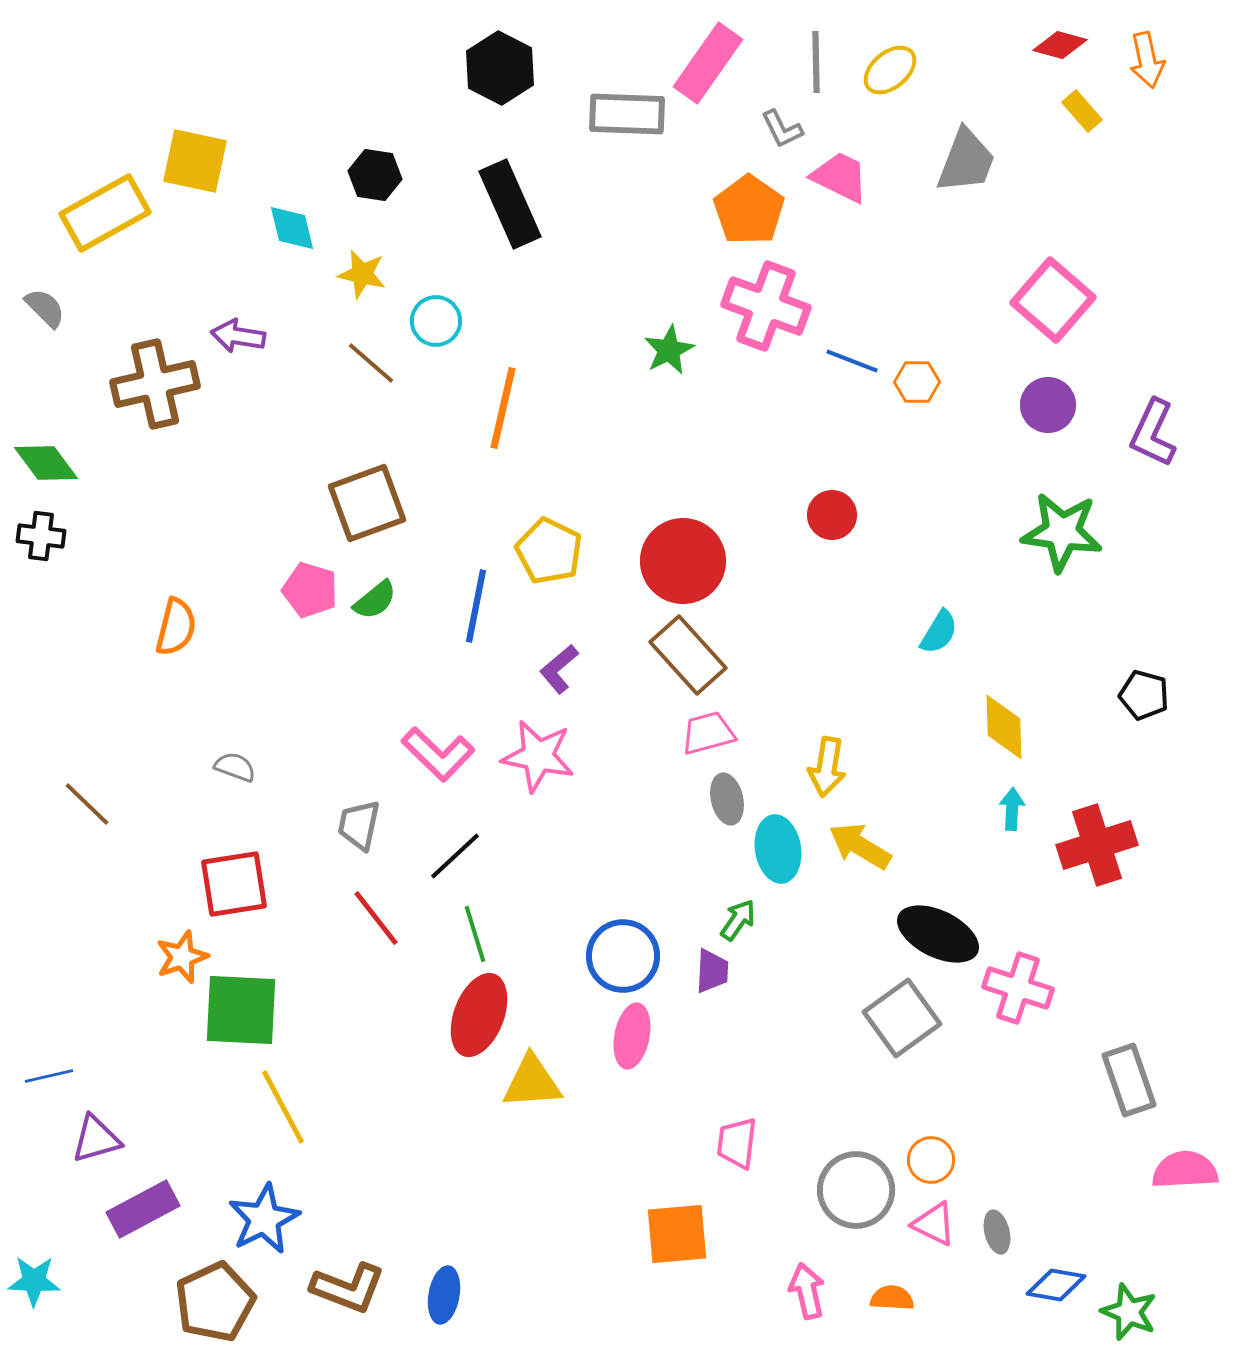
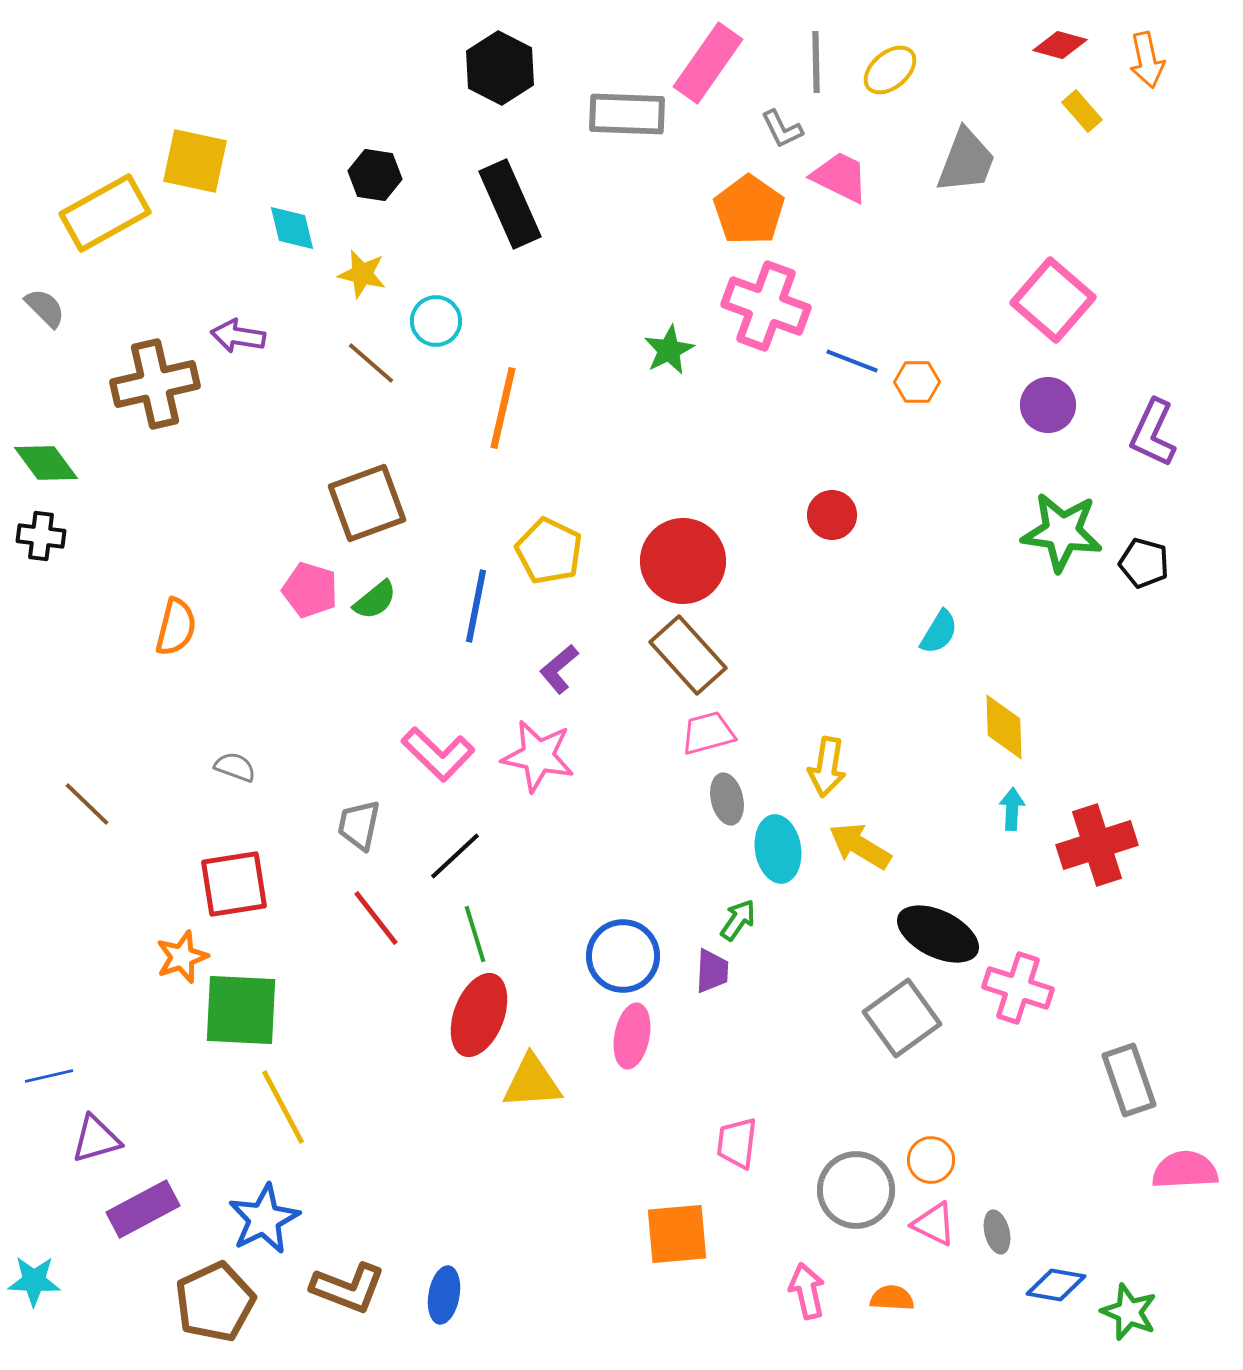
black pentagon at (1144, 695): moved 132 px up
